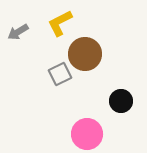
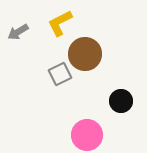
pink circle: moved 1 px down
